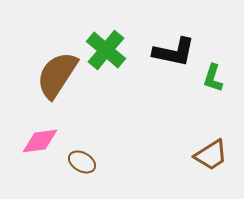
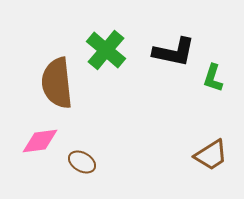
brown semicircle: moved 8 px down; rotated 39 degrees counterclockwise
